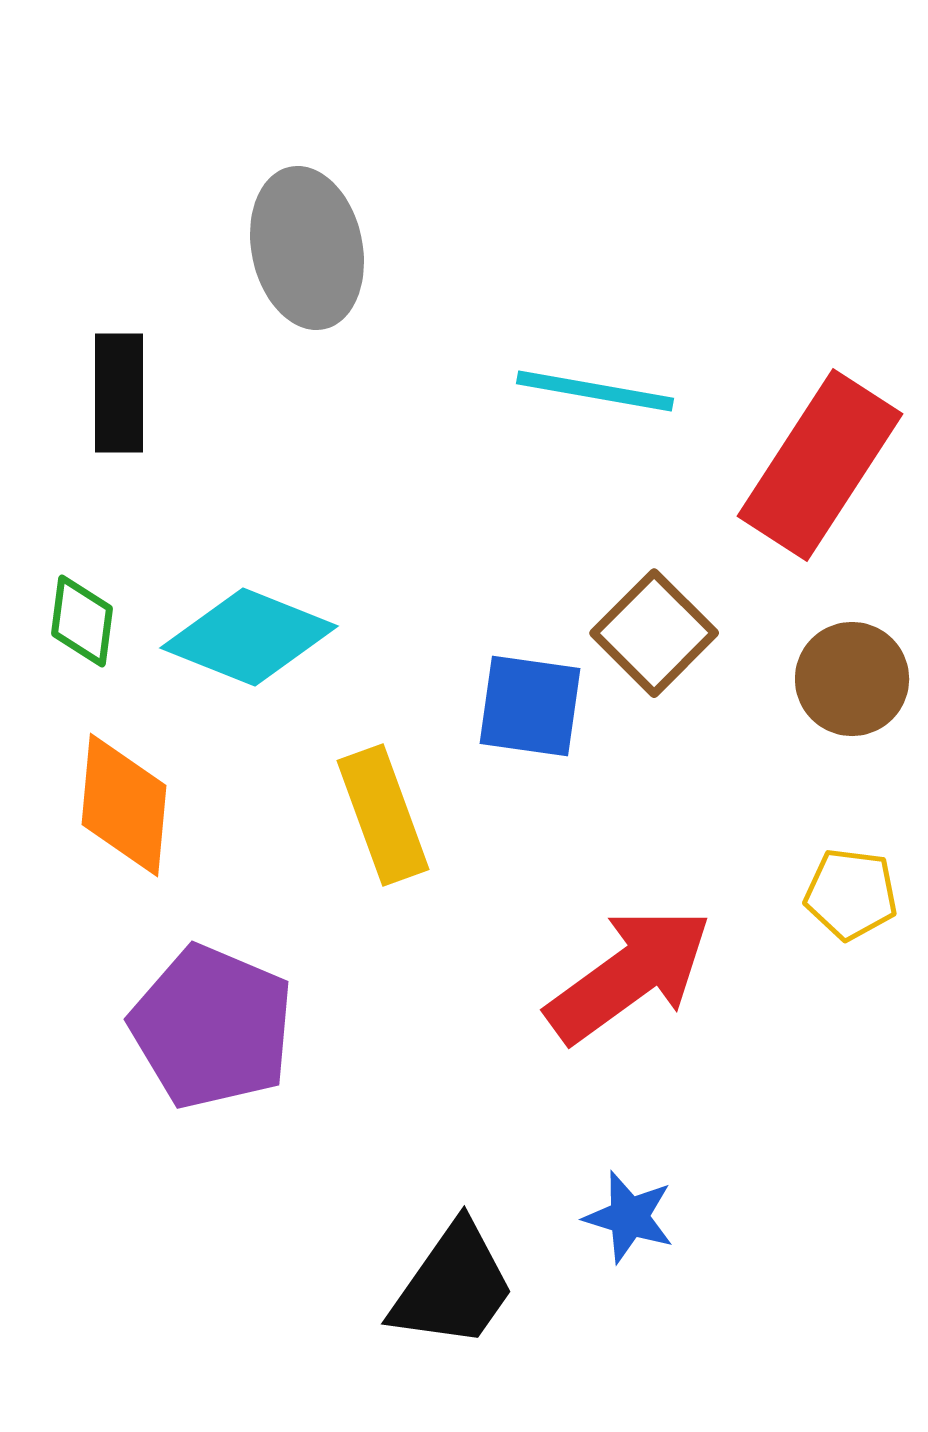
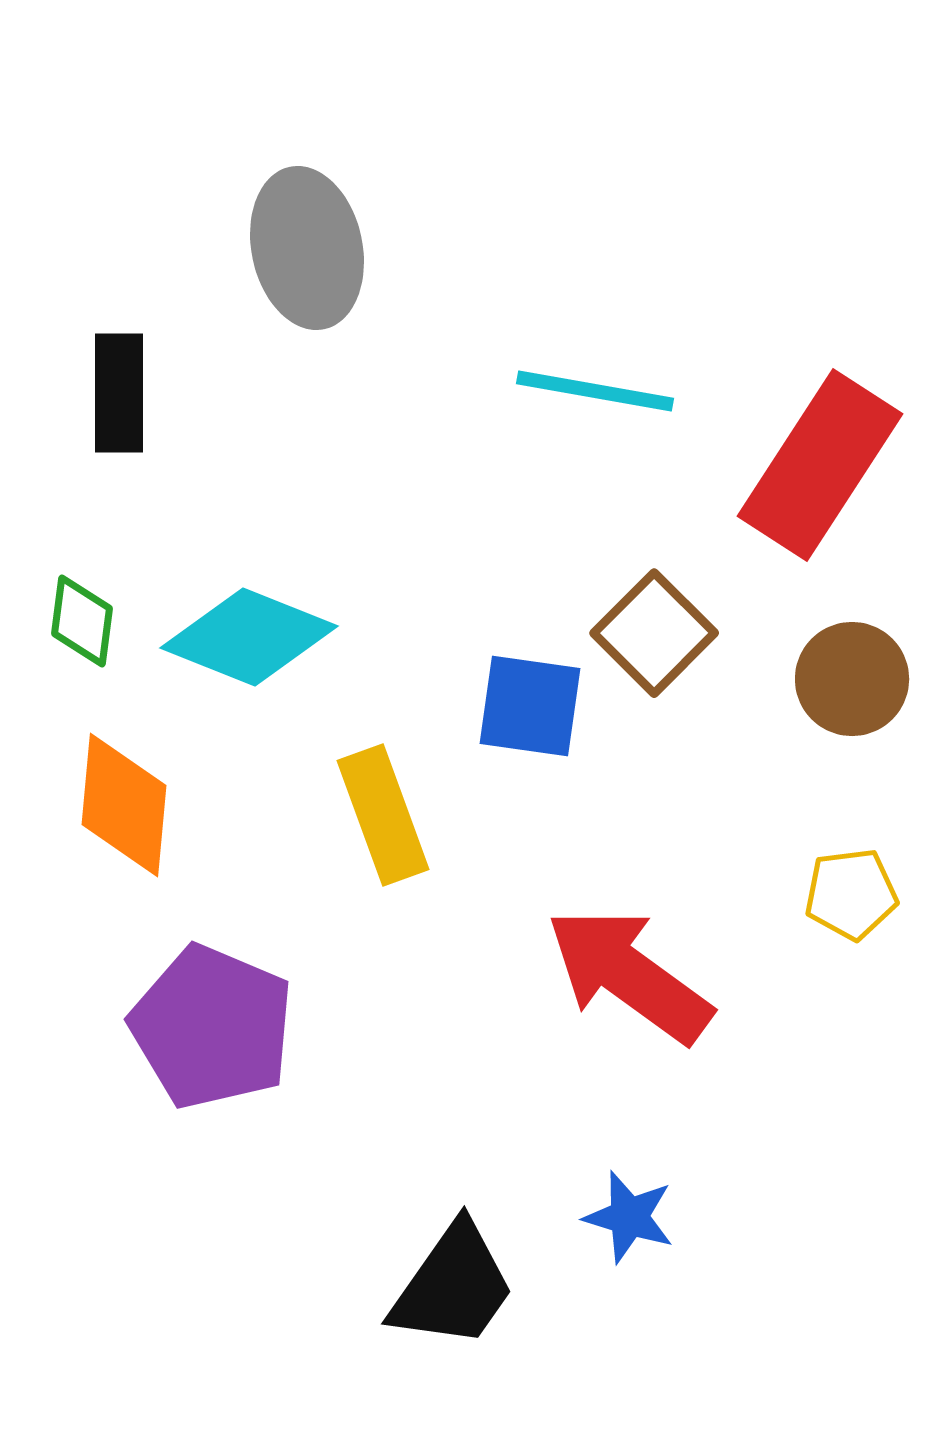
yellow pentagon: rotated 14 degrees counterclockwise
red arrow: rotated 108 degrees counterclockwise
